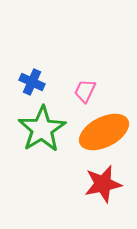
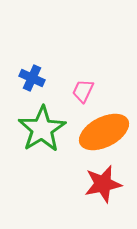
blue cross: moved 4 px up
pink trapezoid: moved 2 px left
